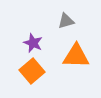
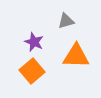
purple star: moved 1 px right, 1 px up
